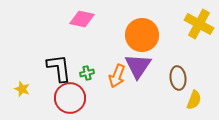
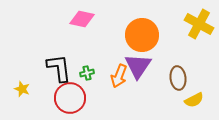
orange arrow: moved 2 px right
yellow semicircle: rotated 42 degrees clockwise
